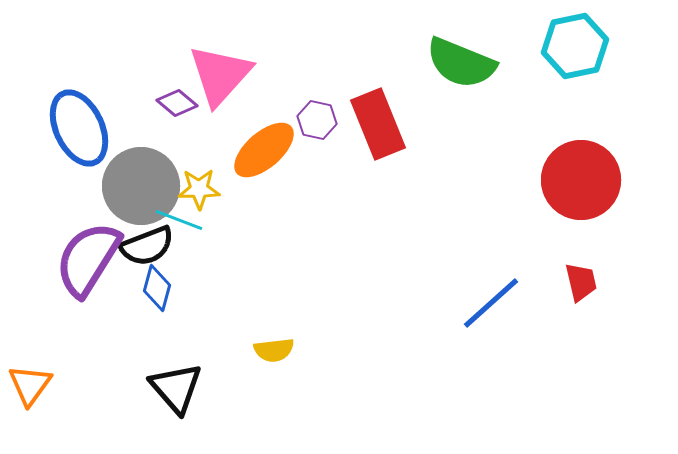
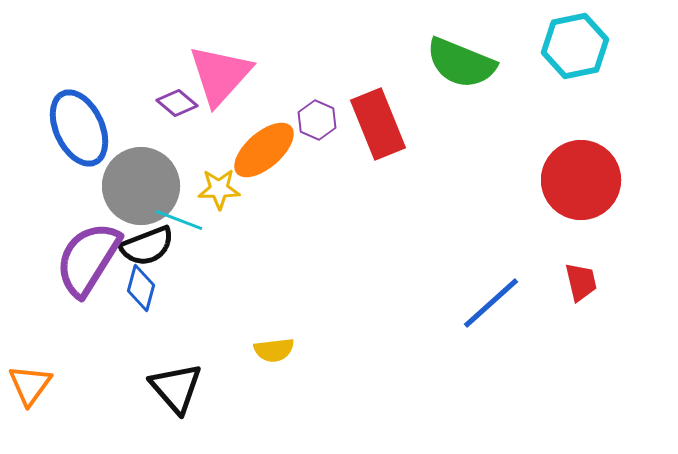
purple hexagon: rotated 12 degrees clockwise
yellow star: moved 20 px right
blue diamond: moved 16 px left
